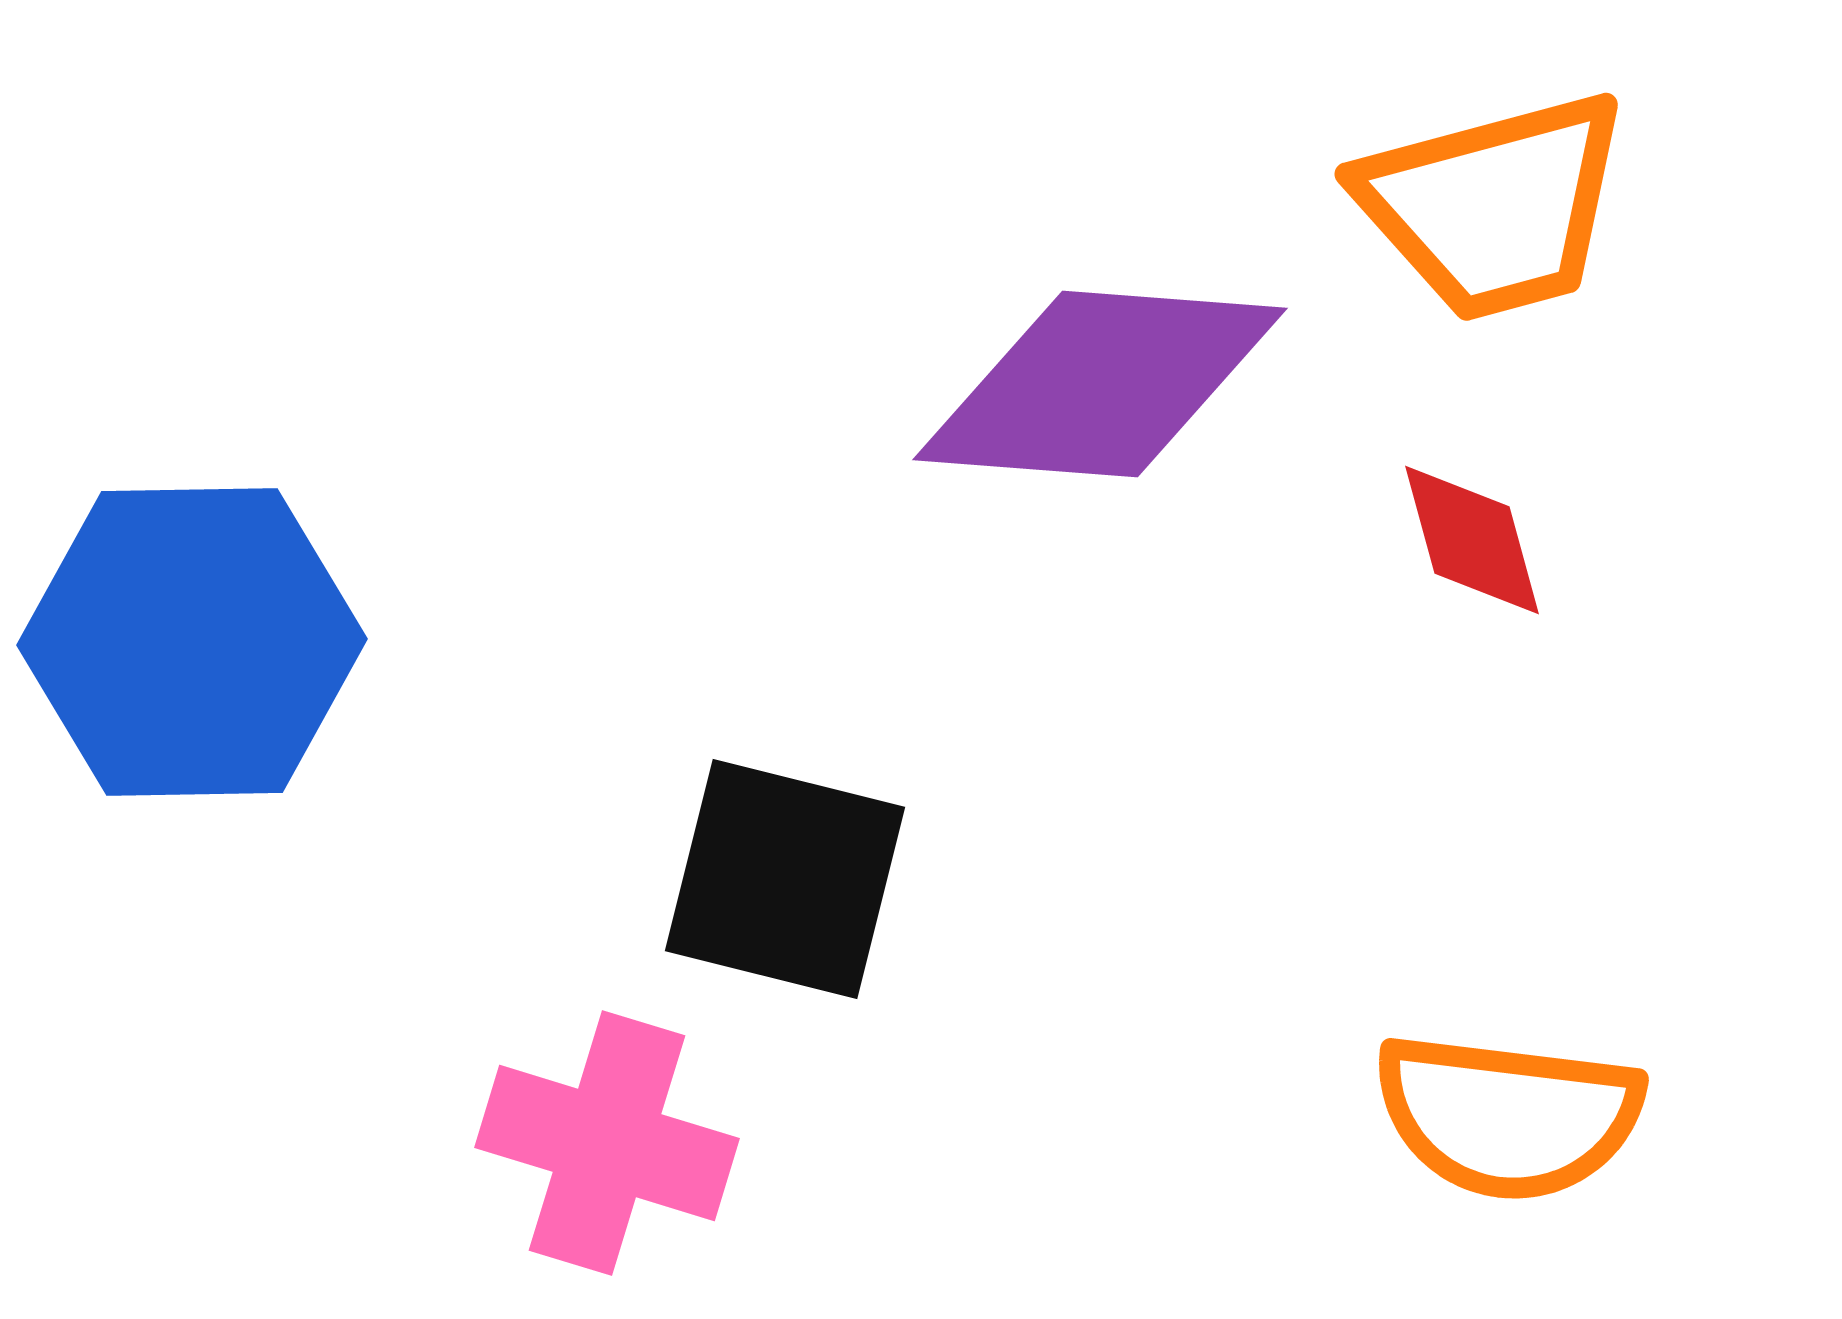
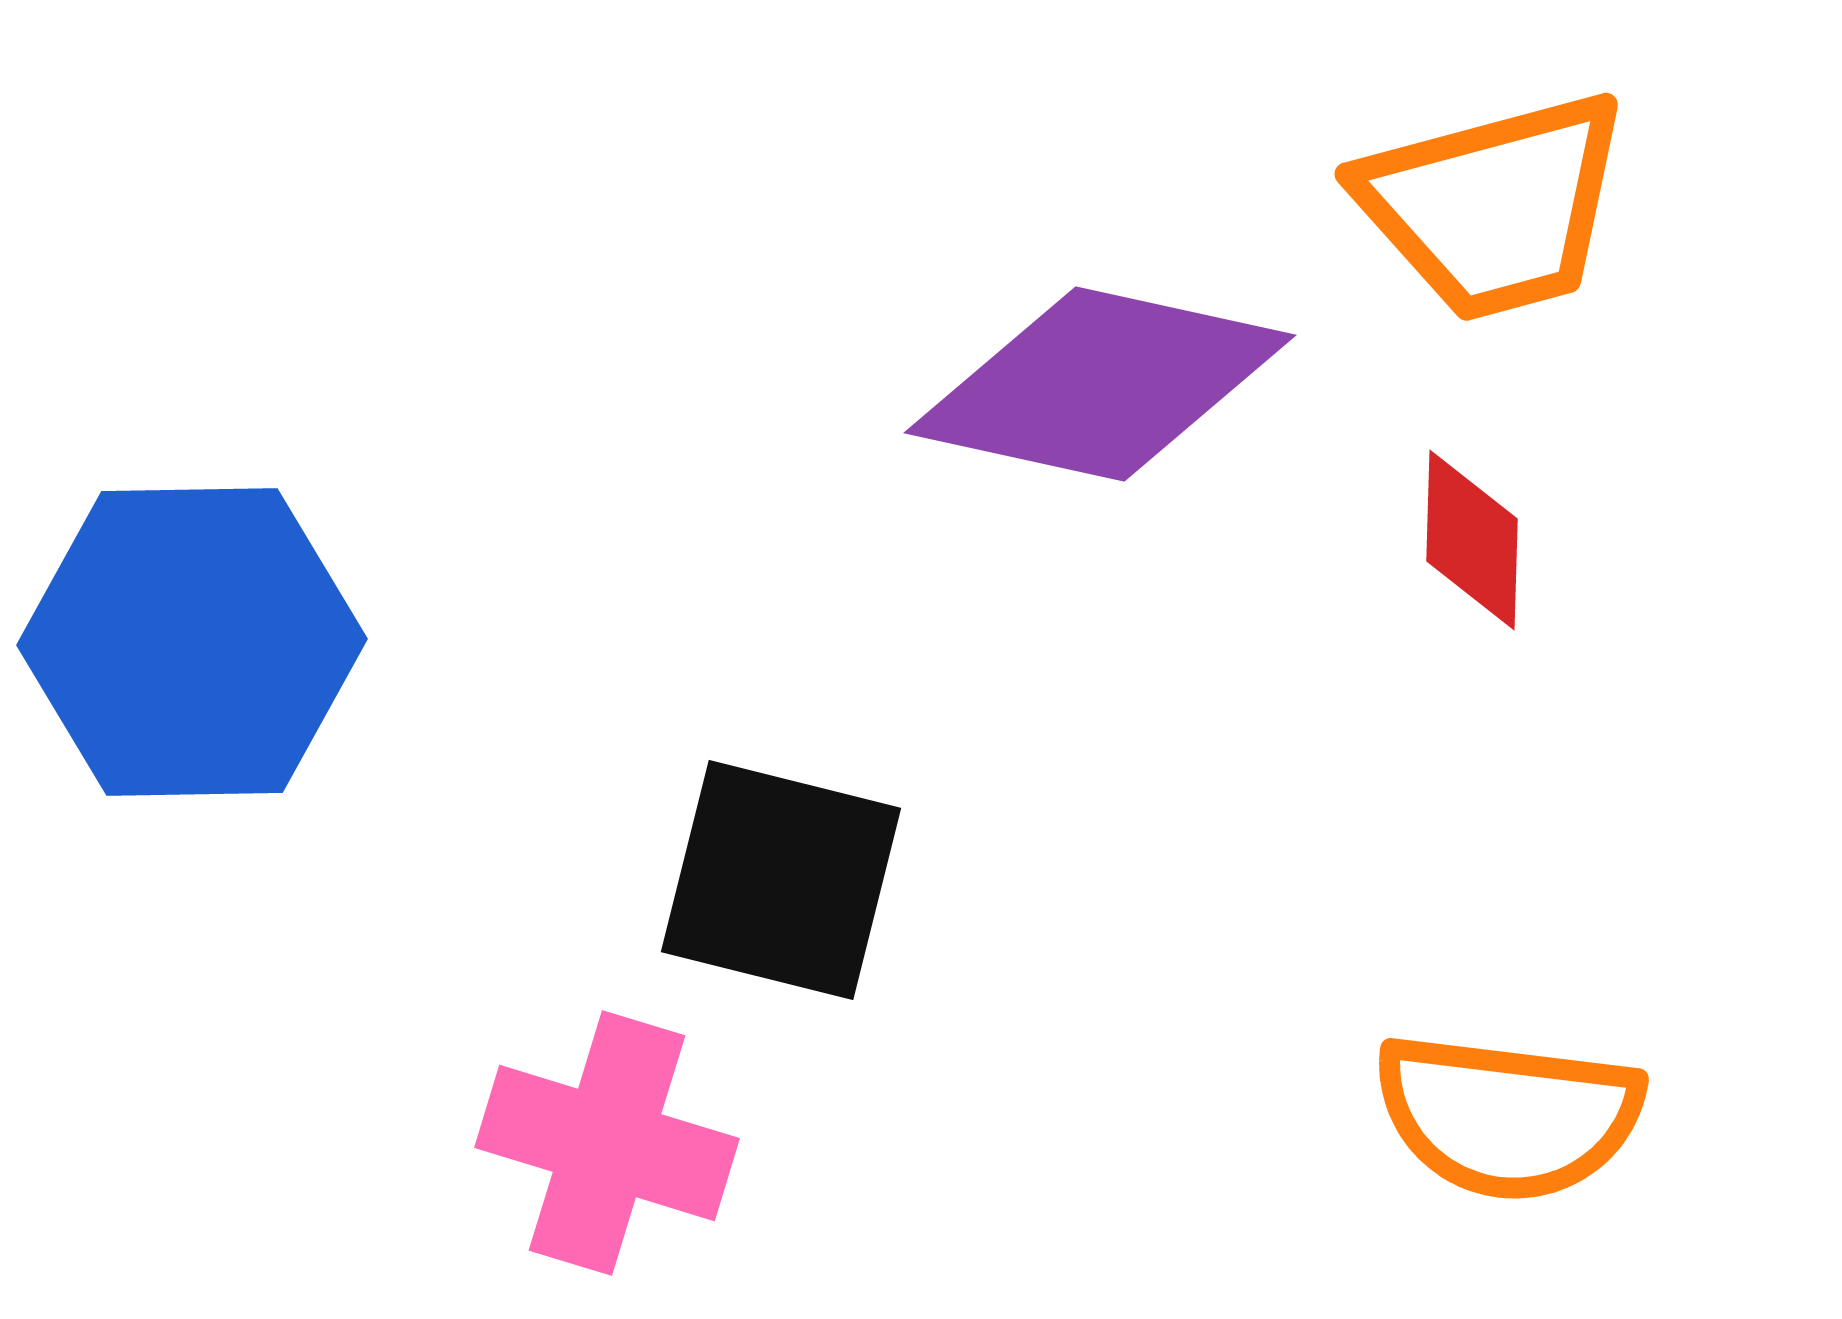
purple diamond: rotated 8 degrees clockwise
red diamond: rotated 17 degrees clockwise
black square: moved 4 px left, 1 px down
